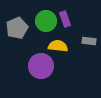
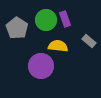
green circle: moved 1 px up
gray pentagon: rotated 15 degrees counterclockwise
gray rectangle: rotated 32 degrees clockwise
